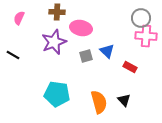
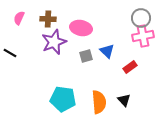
brown cross: moved 9 px left, 7 px down
pink cross: moved 3 px left; rotated 15 degrees counterclockwise
black line: moved 3 px left, 2 px up
red rectangle: rotated 64 degrees counterclockwise
cyan pentagon: moved 6 px right, 5 px down
orange semicircle: rotated 10 degrees clockwise
